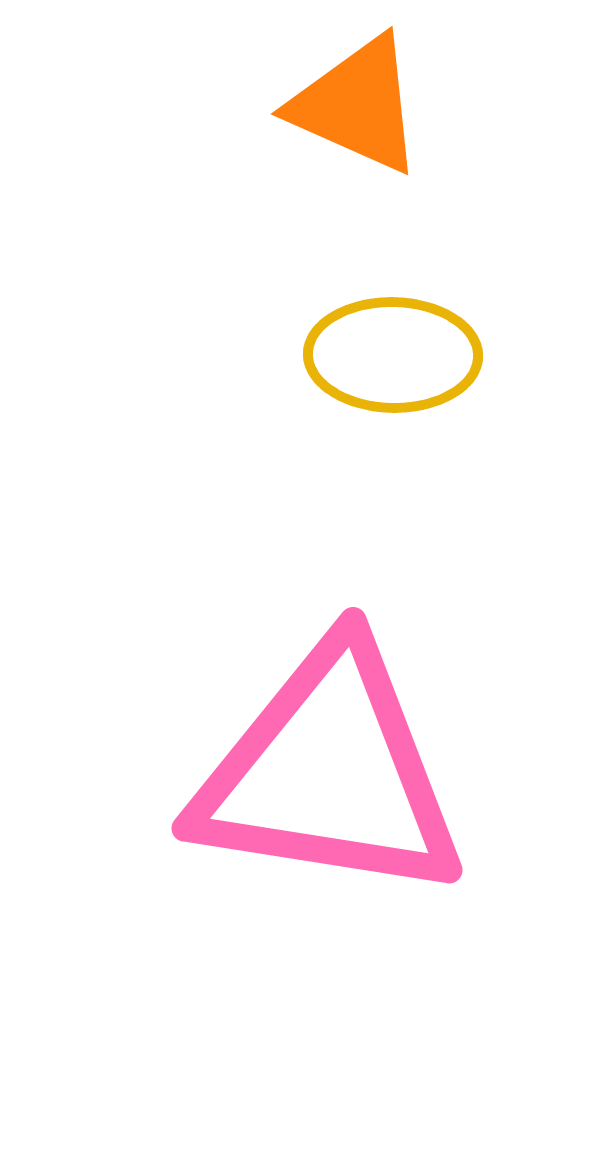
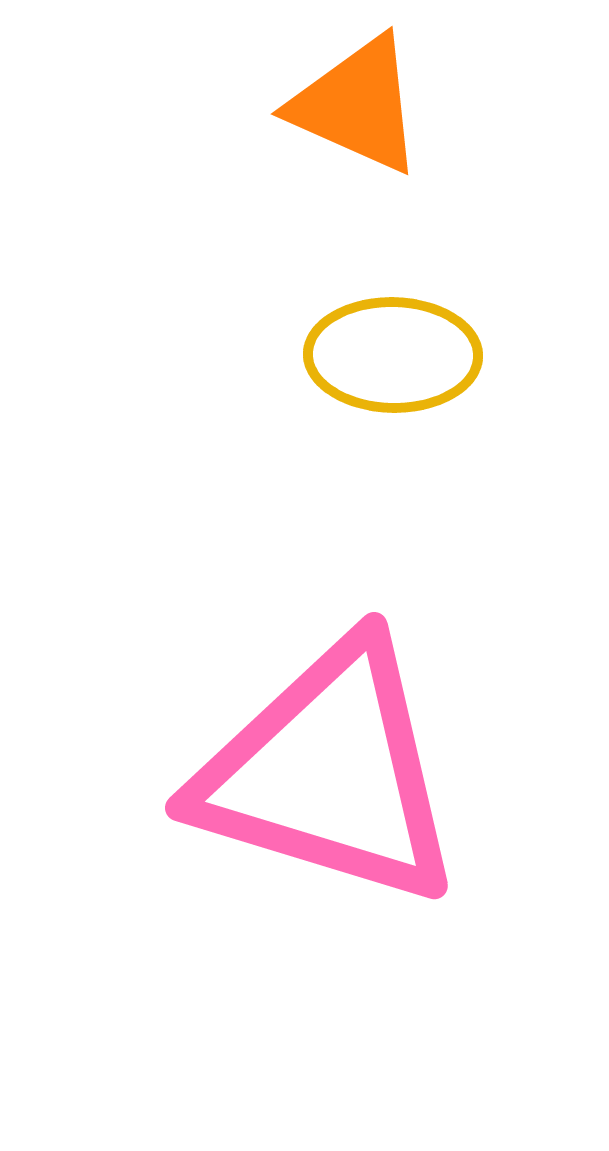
pink triangle: rotated 8 degrees clockwise
